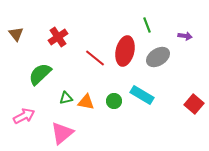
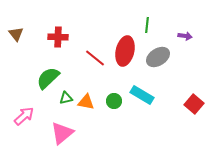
green line: rotated 28 degrees clockwise
red cross: rotated 36 degrees clockwise
green semicircle: moved 8 px right, 4 px down
pink arrow: rotated 15 degrees counterclockwise
